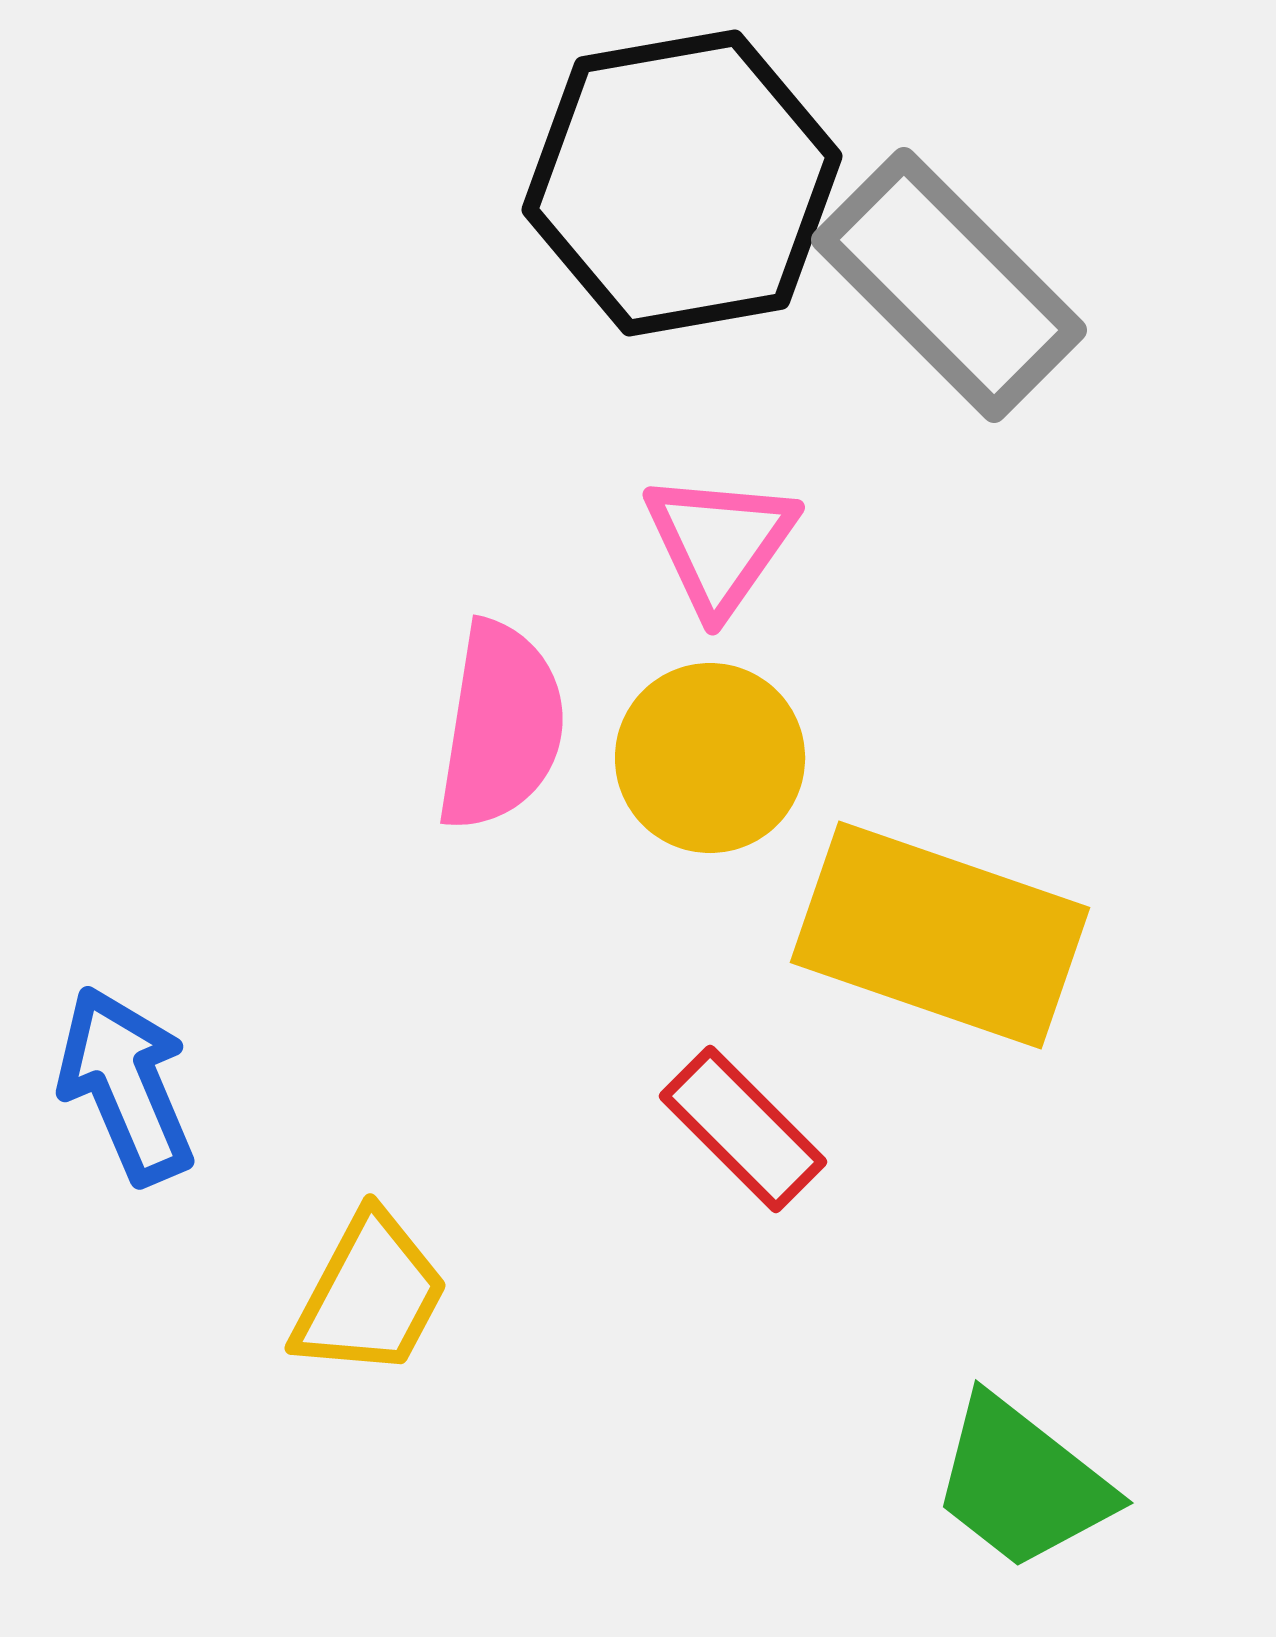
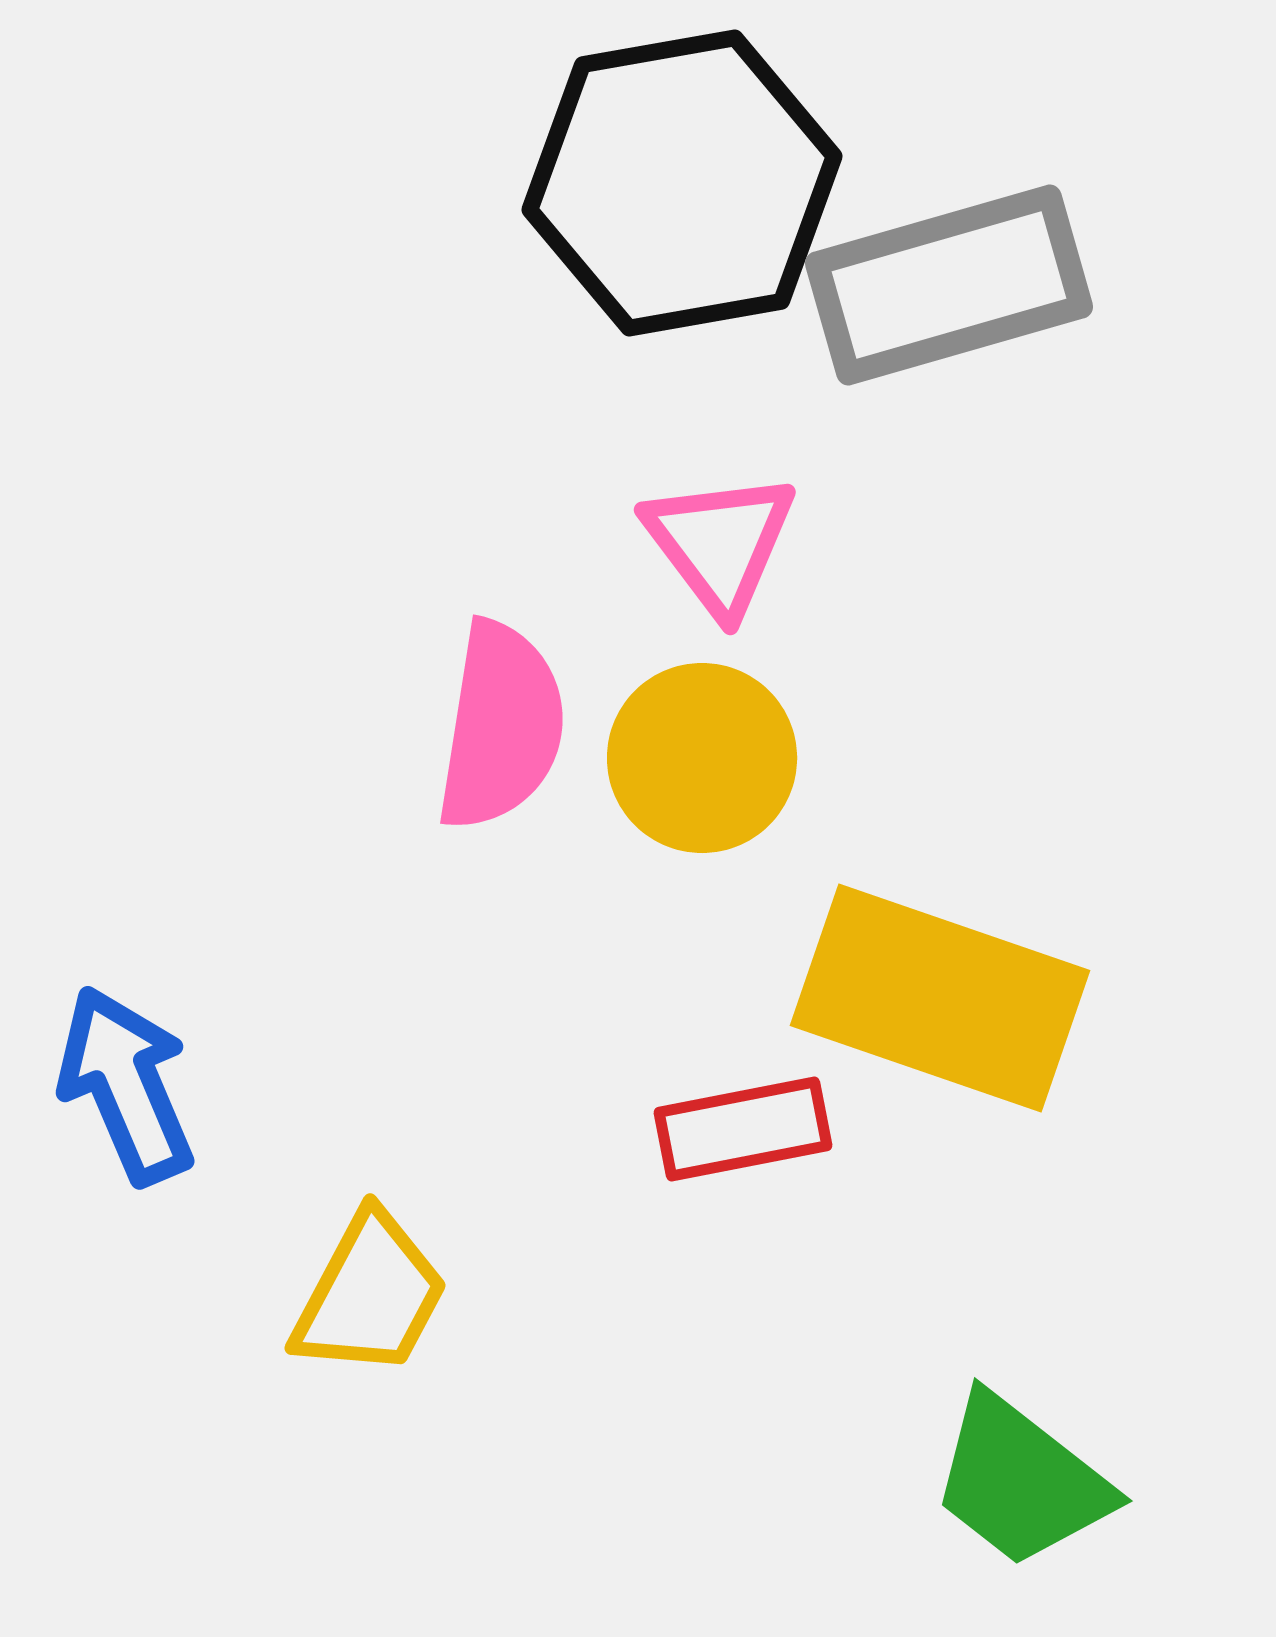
gray rectangle: rotated 61 degrees counterclockwise
pink triangle: rotated 12 degrees counterclockwise
yellow circle: moved 8 px left
yellow rectangle: moved 63 px down
red rectangle: rotated 56 degrees counterclockwise
green trapezoid: moved 1 px left, 2 px up
